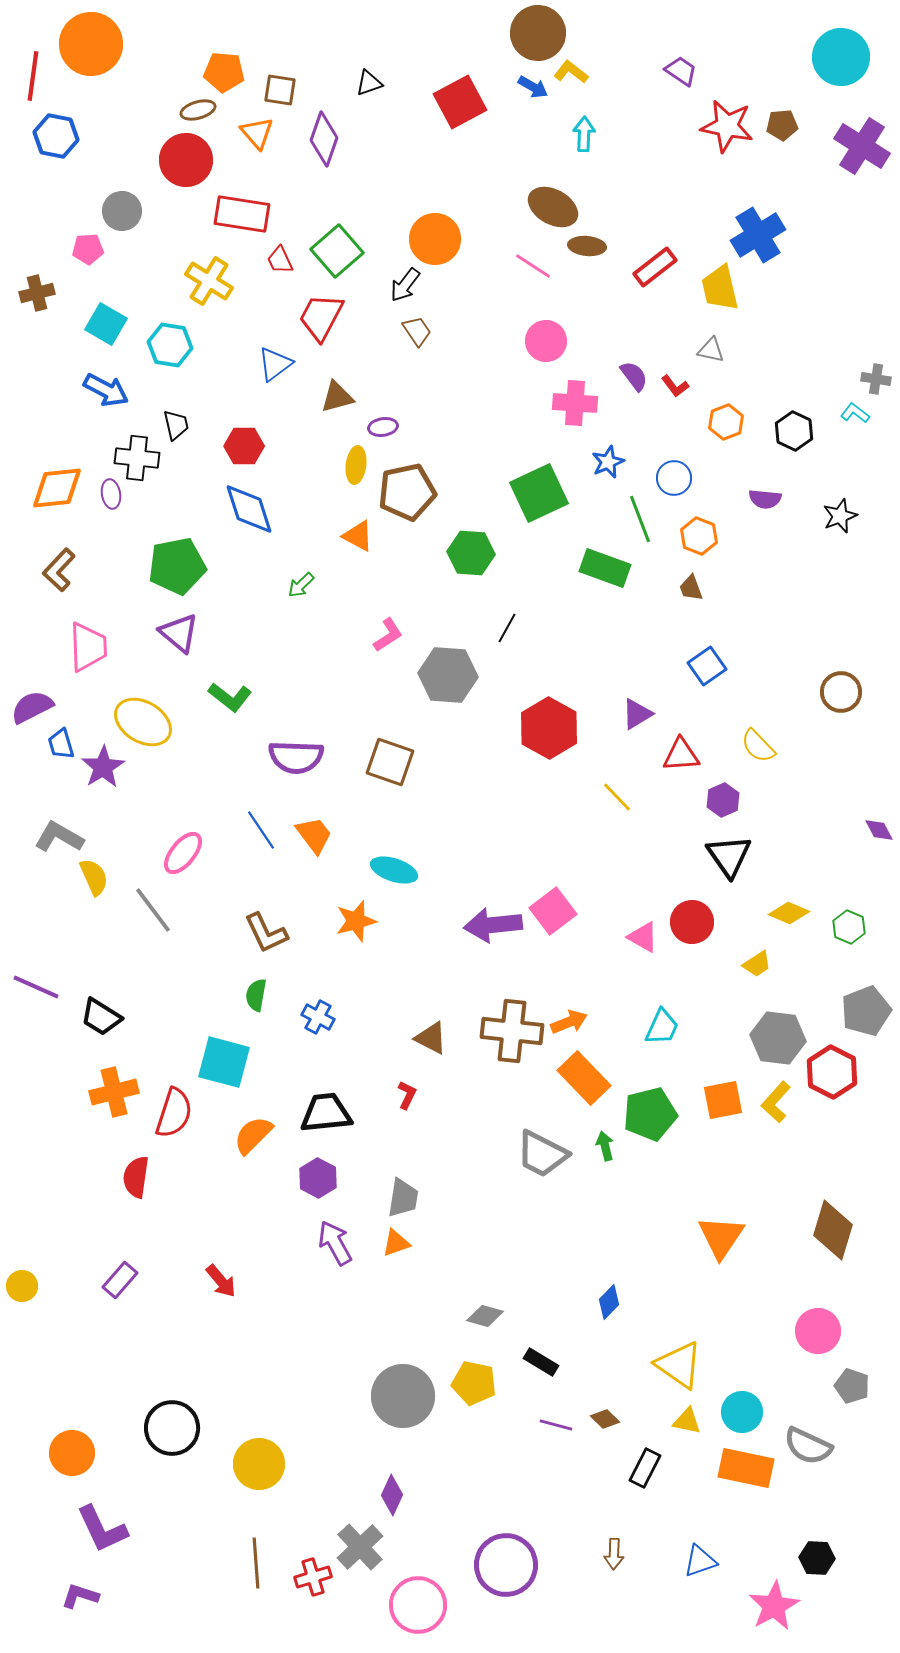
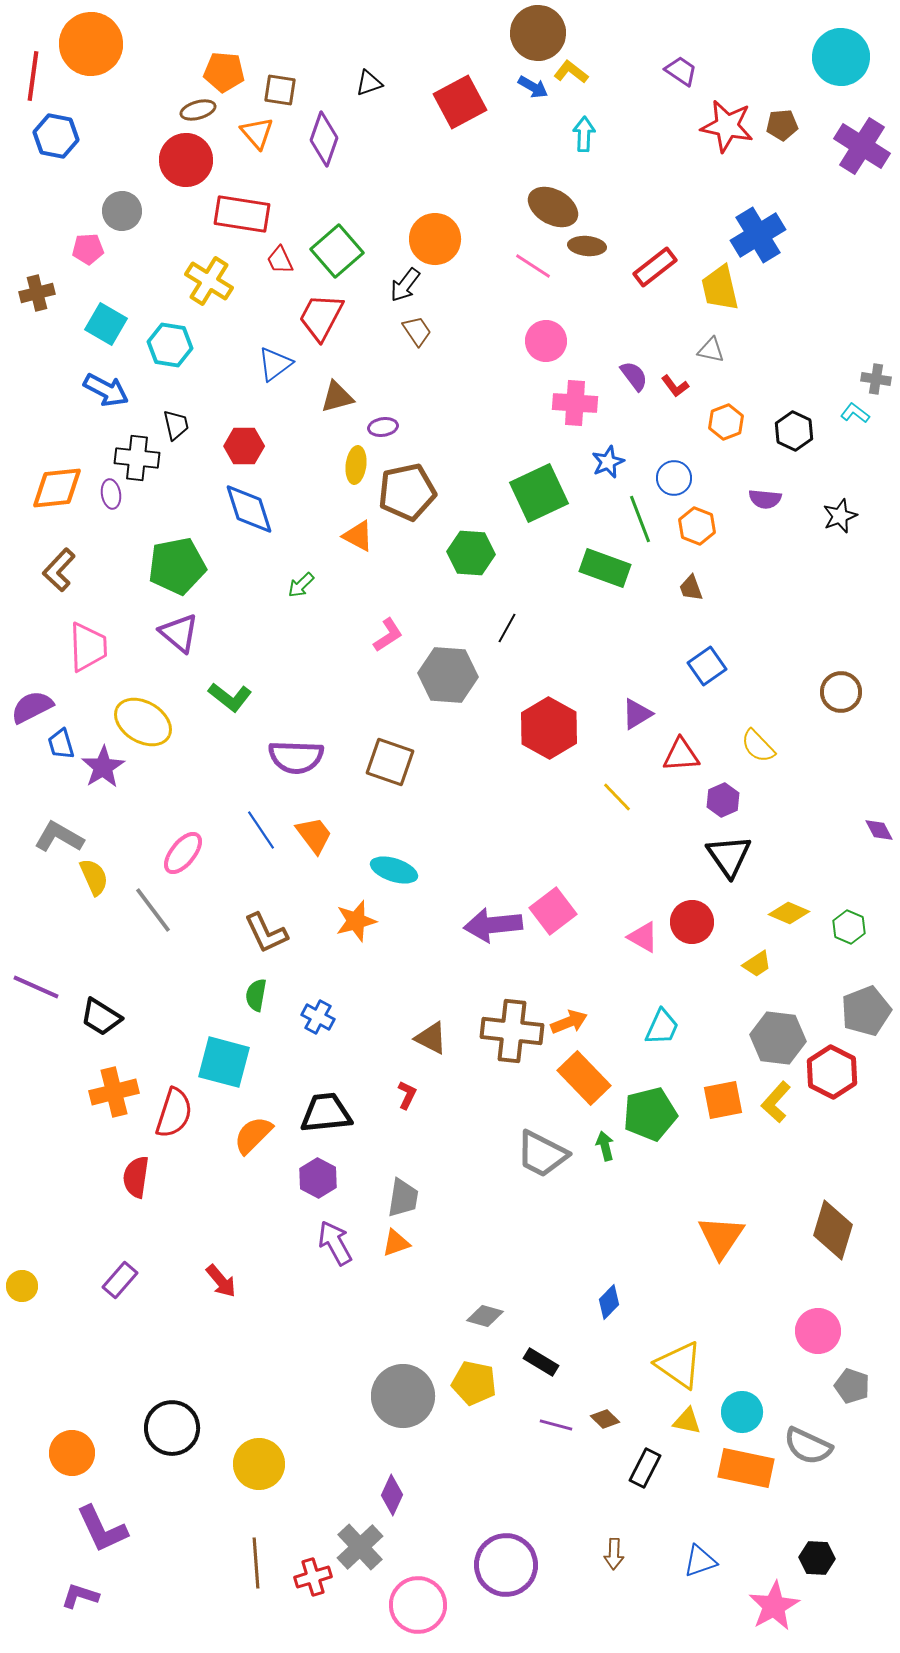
orange hexagon at (699, 536): moved 2 px left, 10 px up
